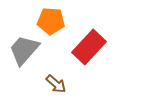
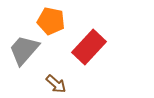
orange pentagon: rotated 8 degrees clockwise
